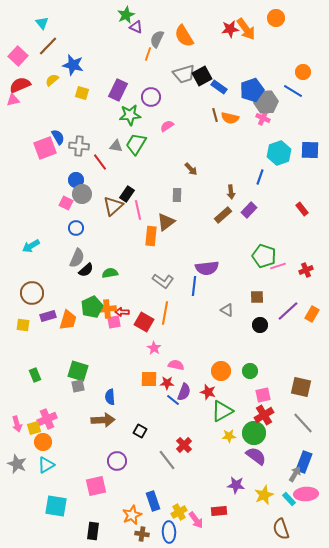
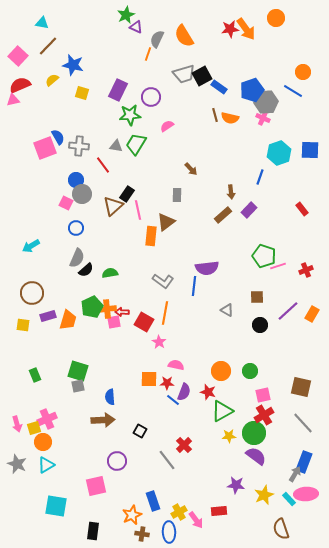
cyan triangle at (42, 23): rotated 40 degrees counterclockwise
red line at (100, 162): moved 3 px right, 3 px down
pink star at (154, 348): moved 5 px right, 6 px up
